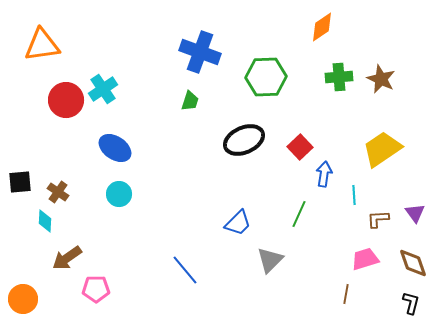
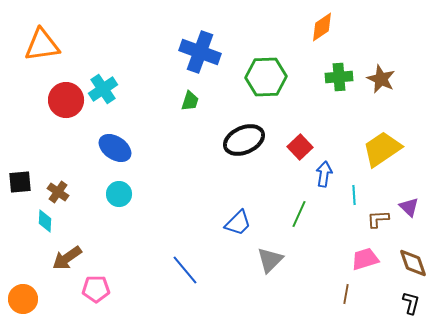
purple triangle: moved 6 px left, 6 px up; rotated 10 degrees counterclockwise
